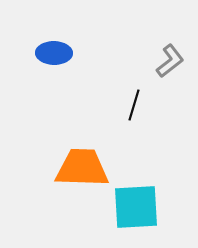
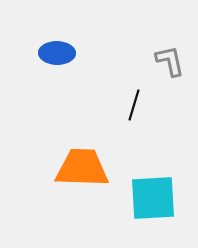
blue ellipse: moved 3 px right
gray L-shape: rotated 64 degrees counterclockwise
cyan square: moved 17 px right, 9 px up
